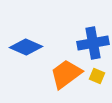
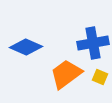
yellow square: moved 3 px right, 1 px down
